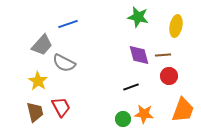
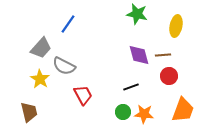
green star: moved 1 px left, 3 px up
blue line: rotated 36 degrees counterclockwise
gray trapezoid: moved 1 px left, 3 px down
gray semicircle: moved 3 px down
yellow star: moved 2 px right, 2 px up
red trapezoid: moved 22 px right, 12 px up
brown trapezoid: moved 6 px left
green circle: moved 7 px up
